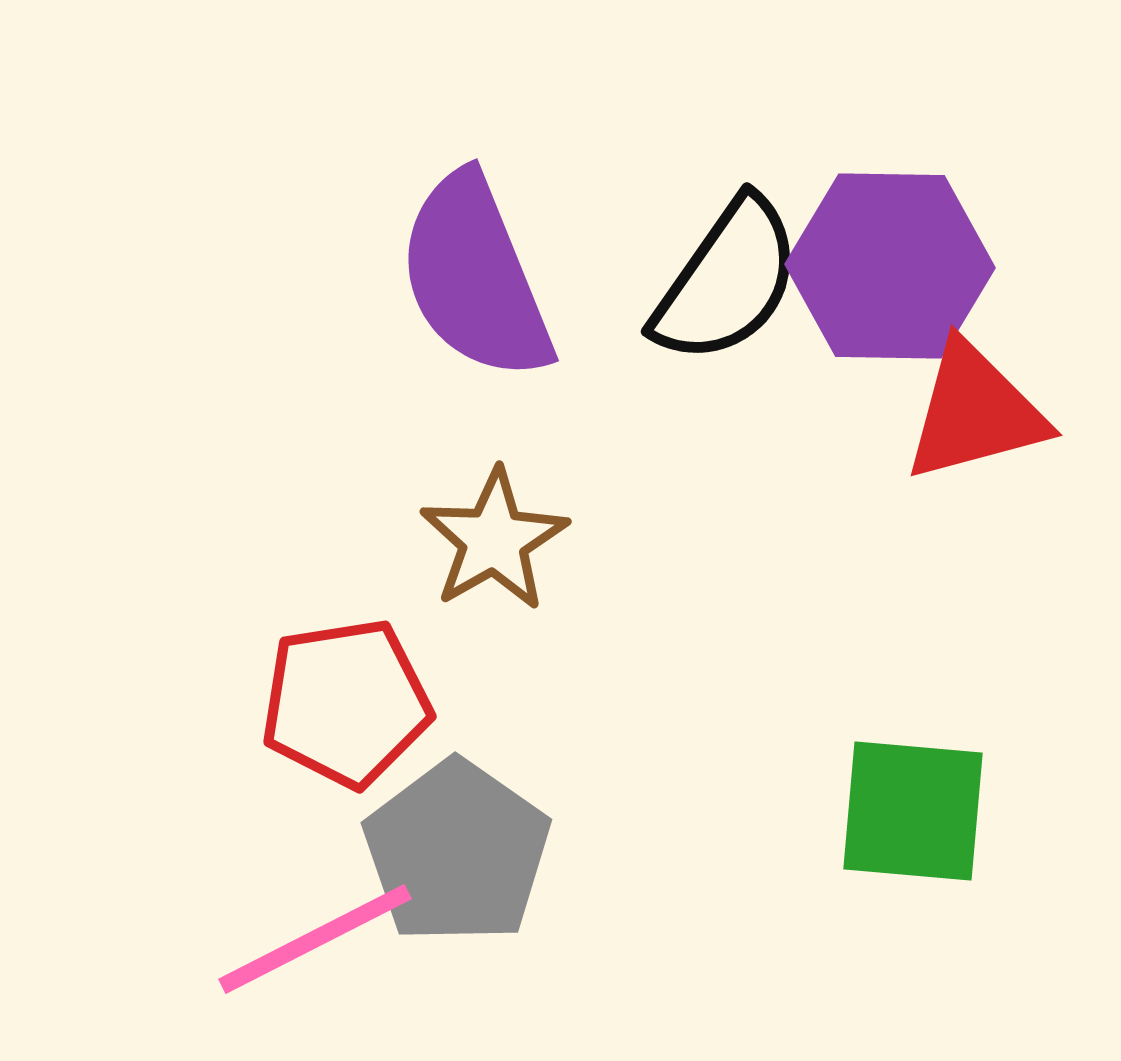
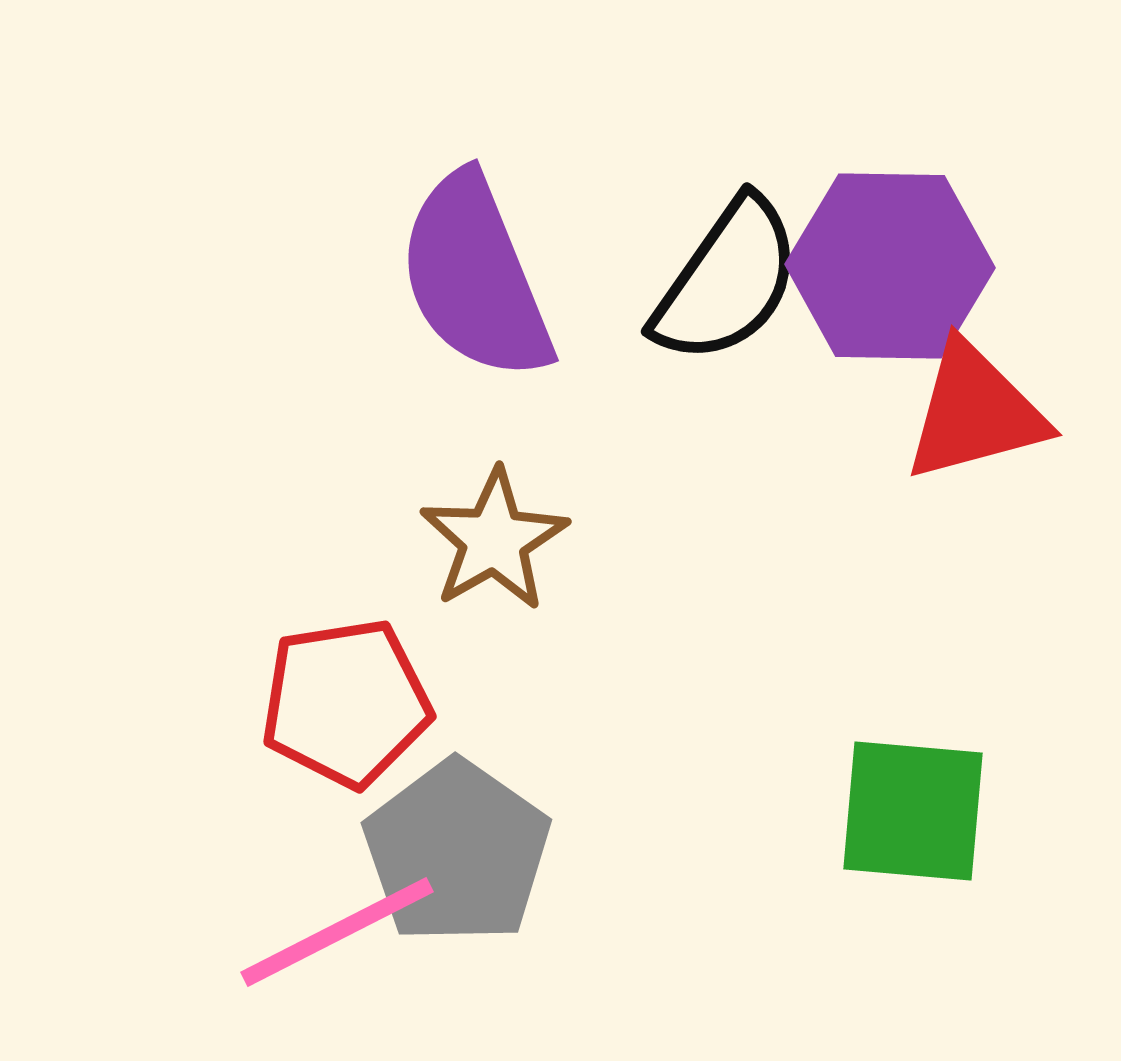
pink line: moved 22 px right, 7 px up
